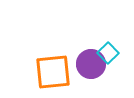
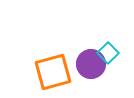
orange square: rotated 9 degrees counterclockwise
